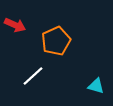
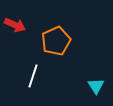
white line: rotated 30 degrees counterclockwise
cyan triangle: rotated 42 degrees clockwise
